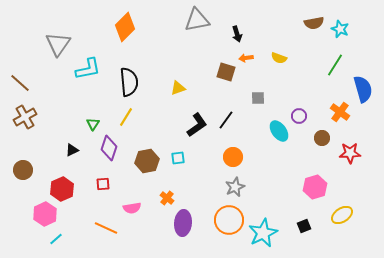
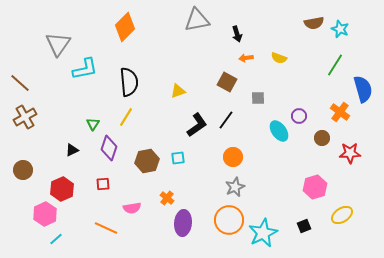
cyan L-shape at (88, 69): moved 3 px left
brown square at (226, 72): moved 1 px right, 10 px down; rotated 12 degrees clockwise
yellow triangle at (178, 88): moved 3 px down
